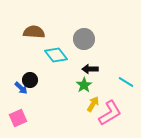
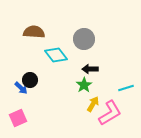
cyan line: moved 6 px down; rotated 49 degrees counterclockwise
